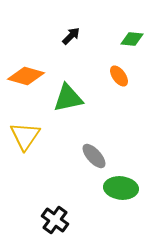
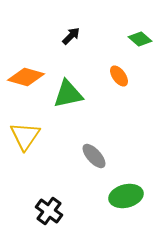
green diamond: moved 8 px right; rotated 35 degrees clockwise
orange diamond: moved 1 px down
green triangle: moved 4 px up
green ellipse: moved 5 px right, 8 px down; rotated 20 degrees counterclockwise
black cross: moved 6 px left, 9 px up
